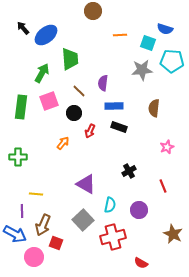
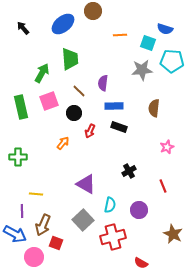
blue ellipse: moved 17 px right, 11 px up
green rectangle: rotated 20 degrees counterclockwise
